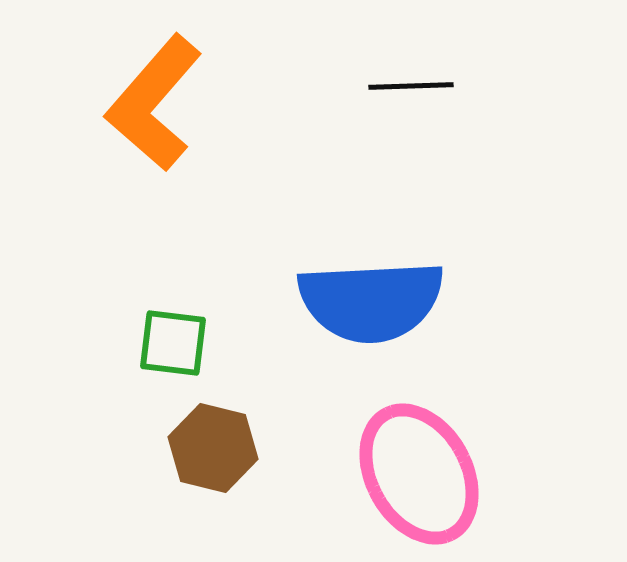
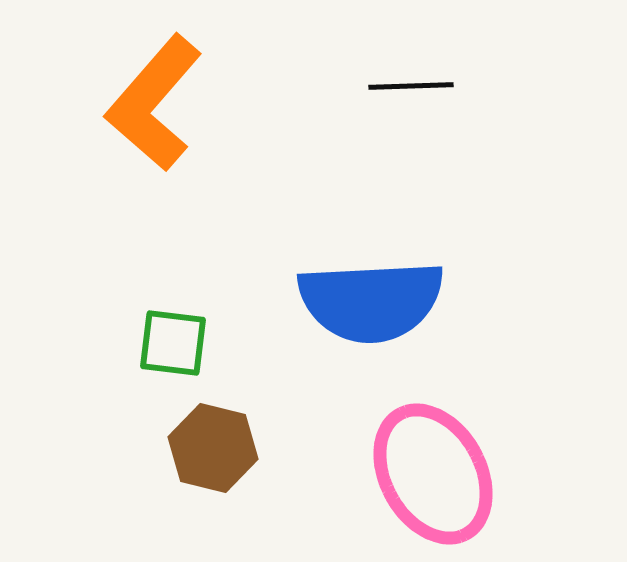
pink ellipse: moved 14 px right
